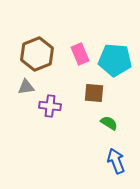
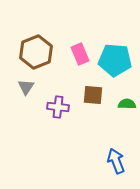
brown hexagon: moved 1 px left, 2 px up
gray triangle: rotated 48 degrees counterclockwise
brown square: moved 1 px left, 2 px down
purple cross: moved 8 px right, 1 px down
green semicircle: moved 18 px right, 19 px up; rotated 30 degrees counterclockwise
